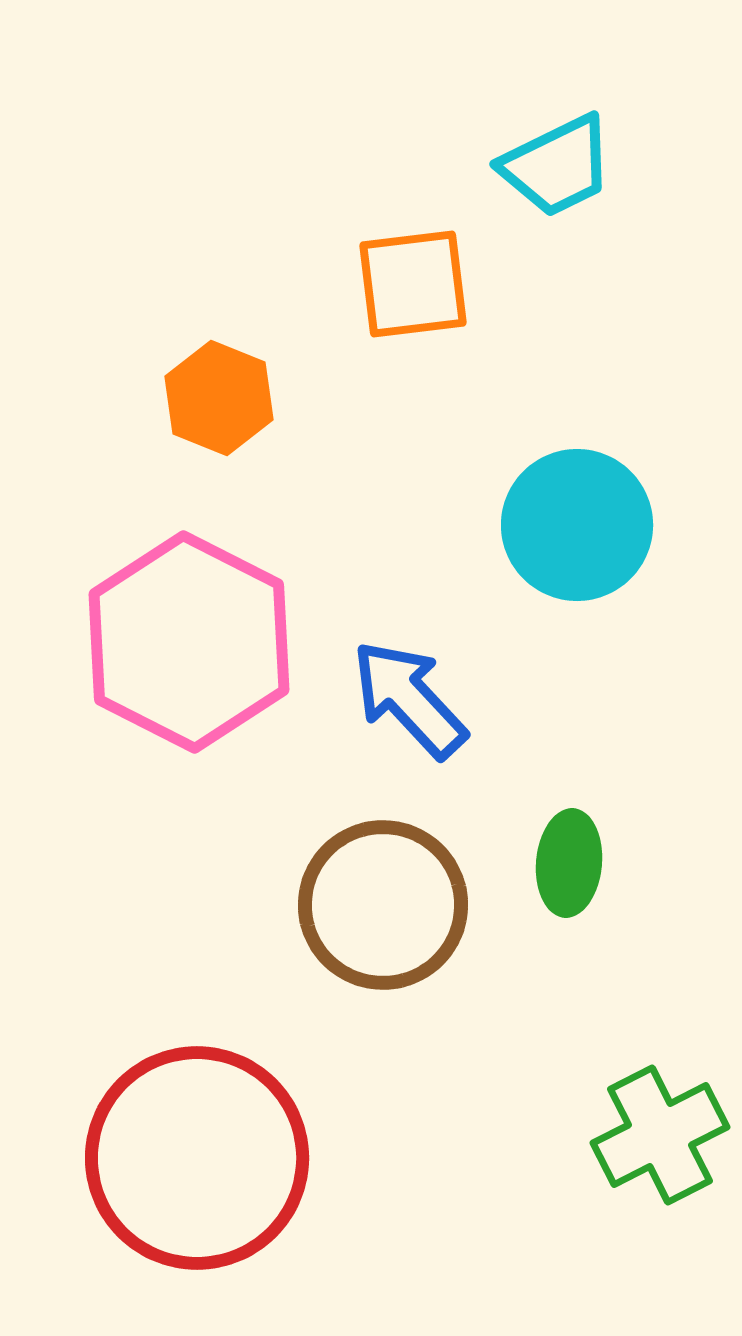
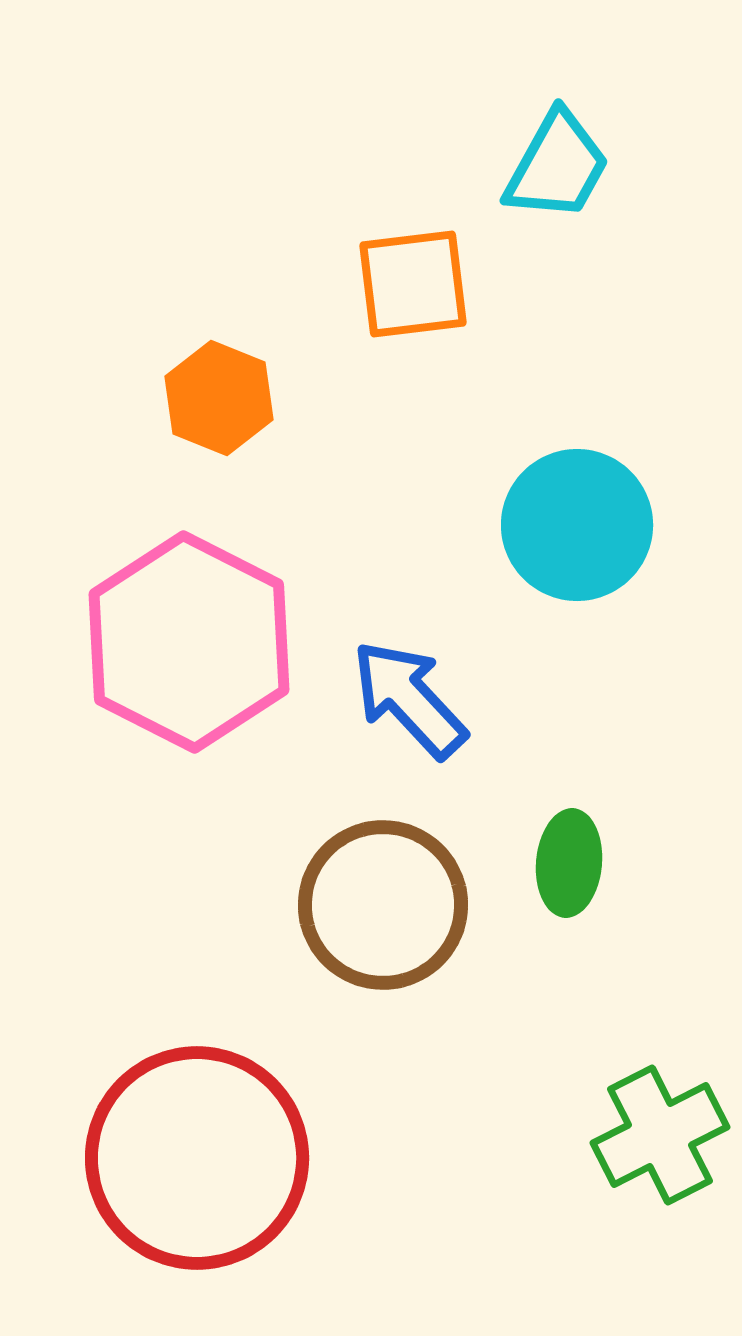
cyan trapezoid: rotated 35 degrees counterclockwise
